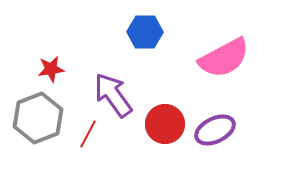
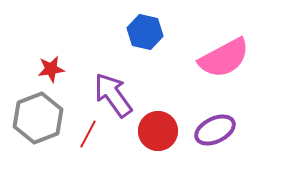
blue hexagon: rotated 12 degrees clockwise
red circle: moved 7 px left, 7 px down
